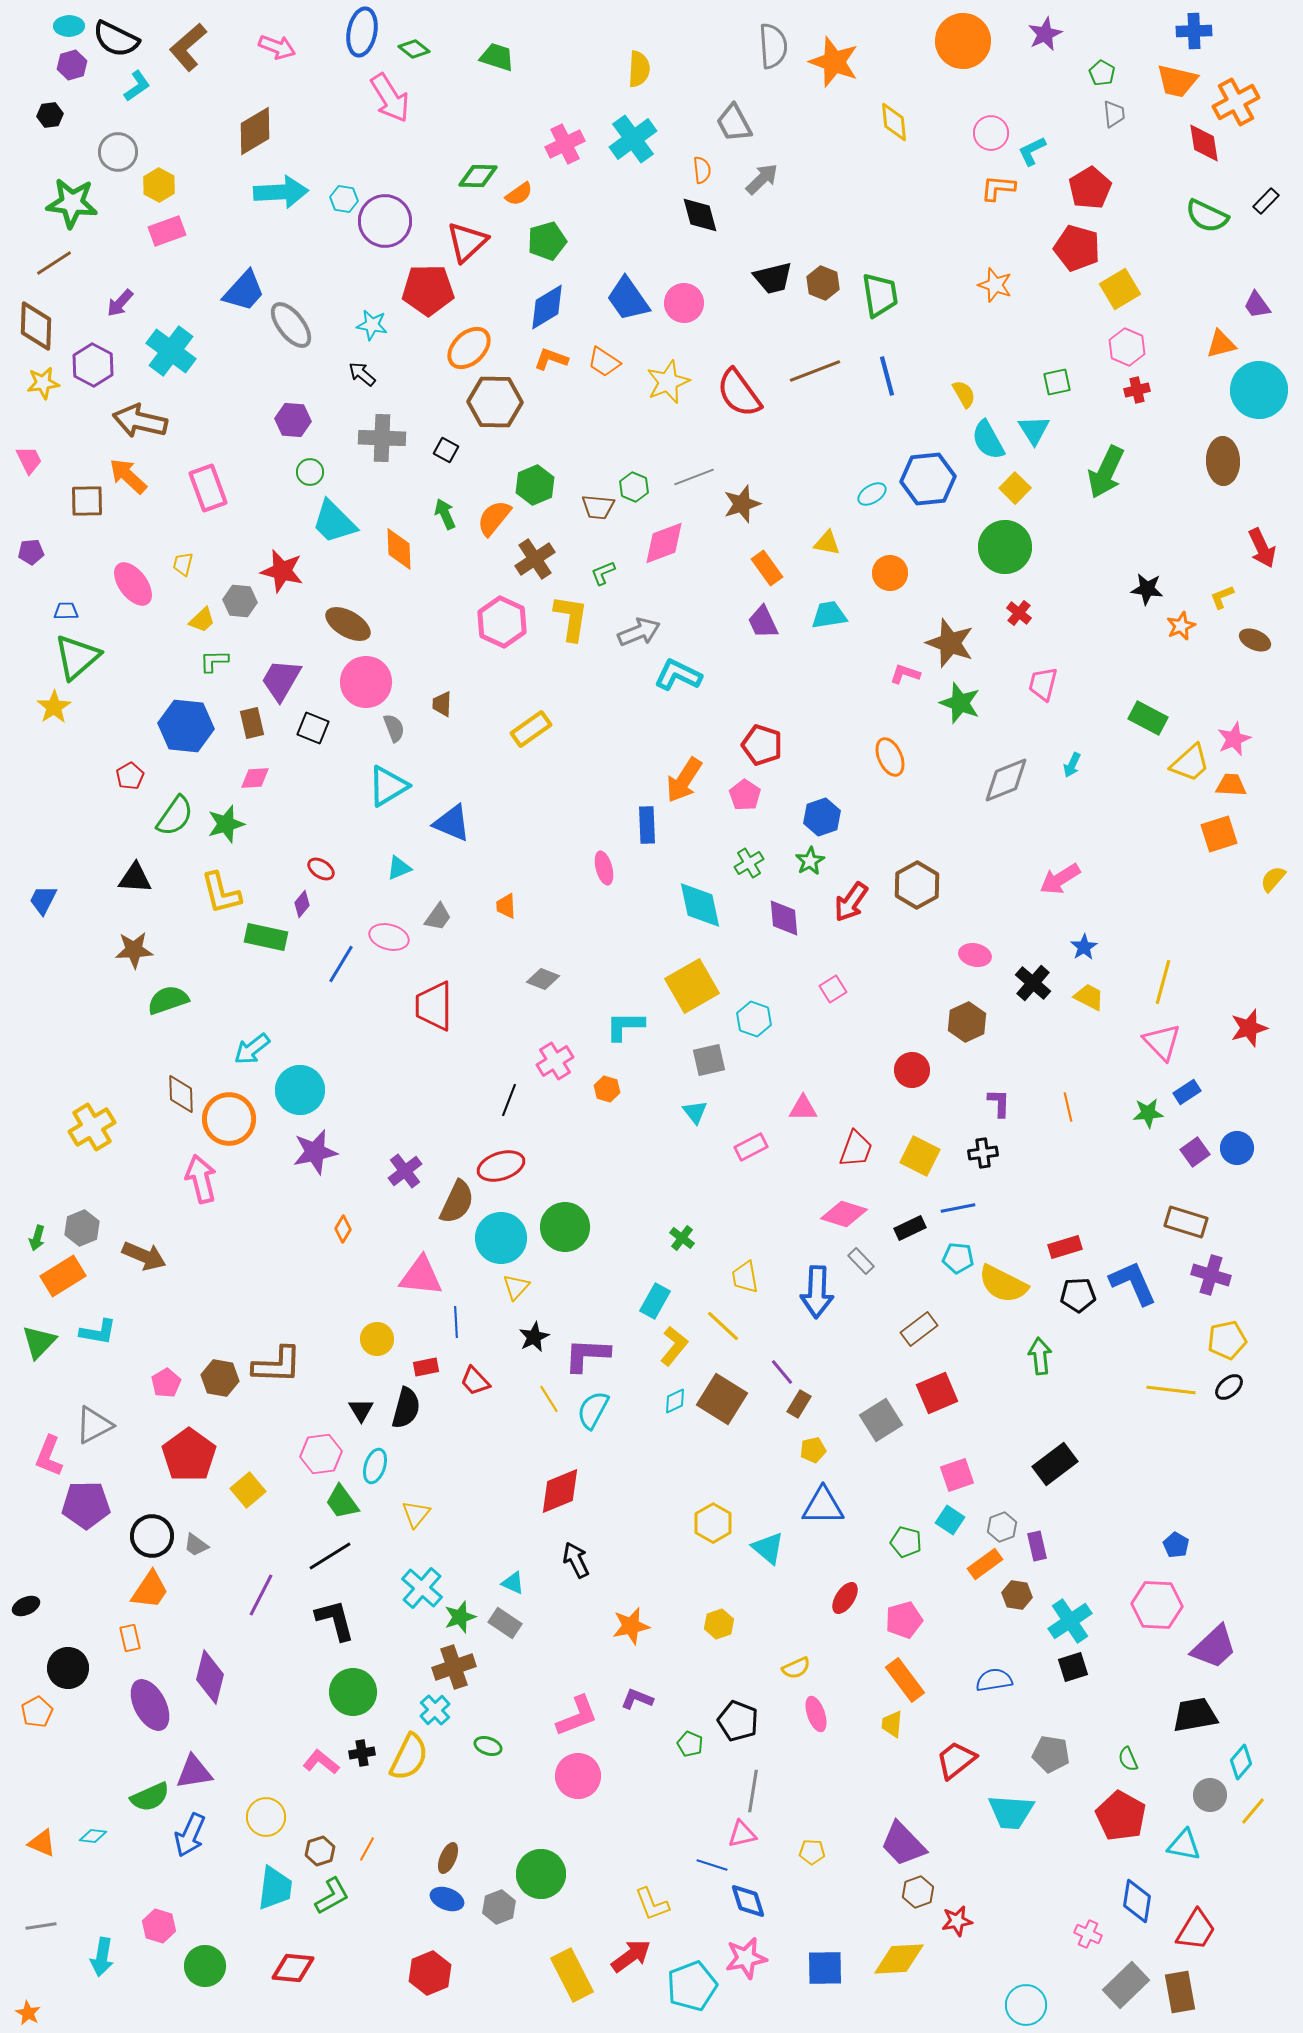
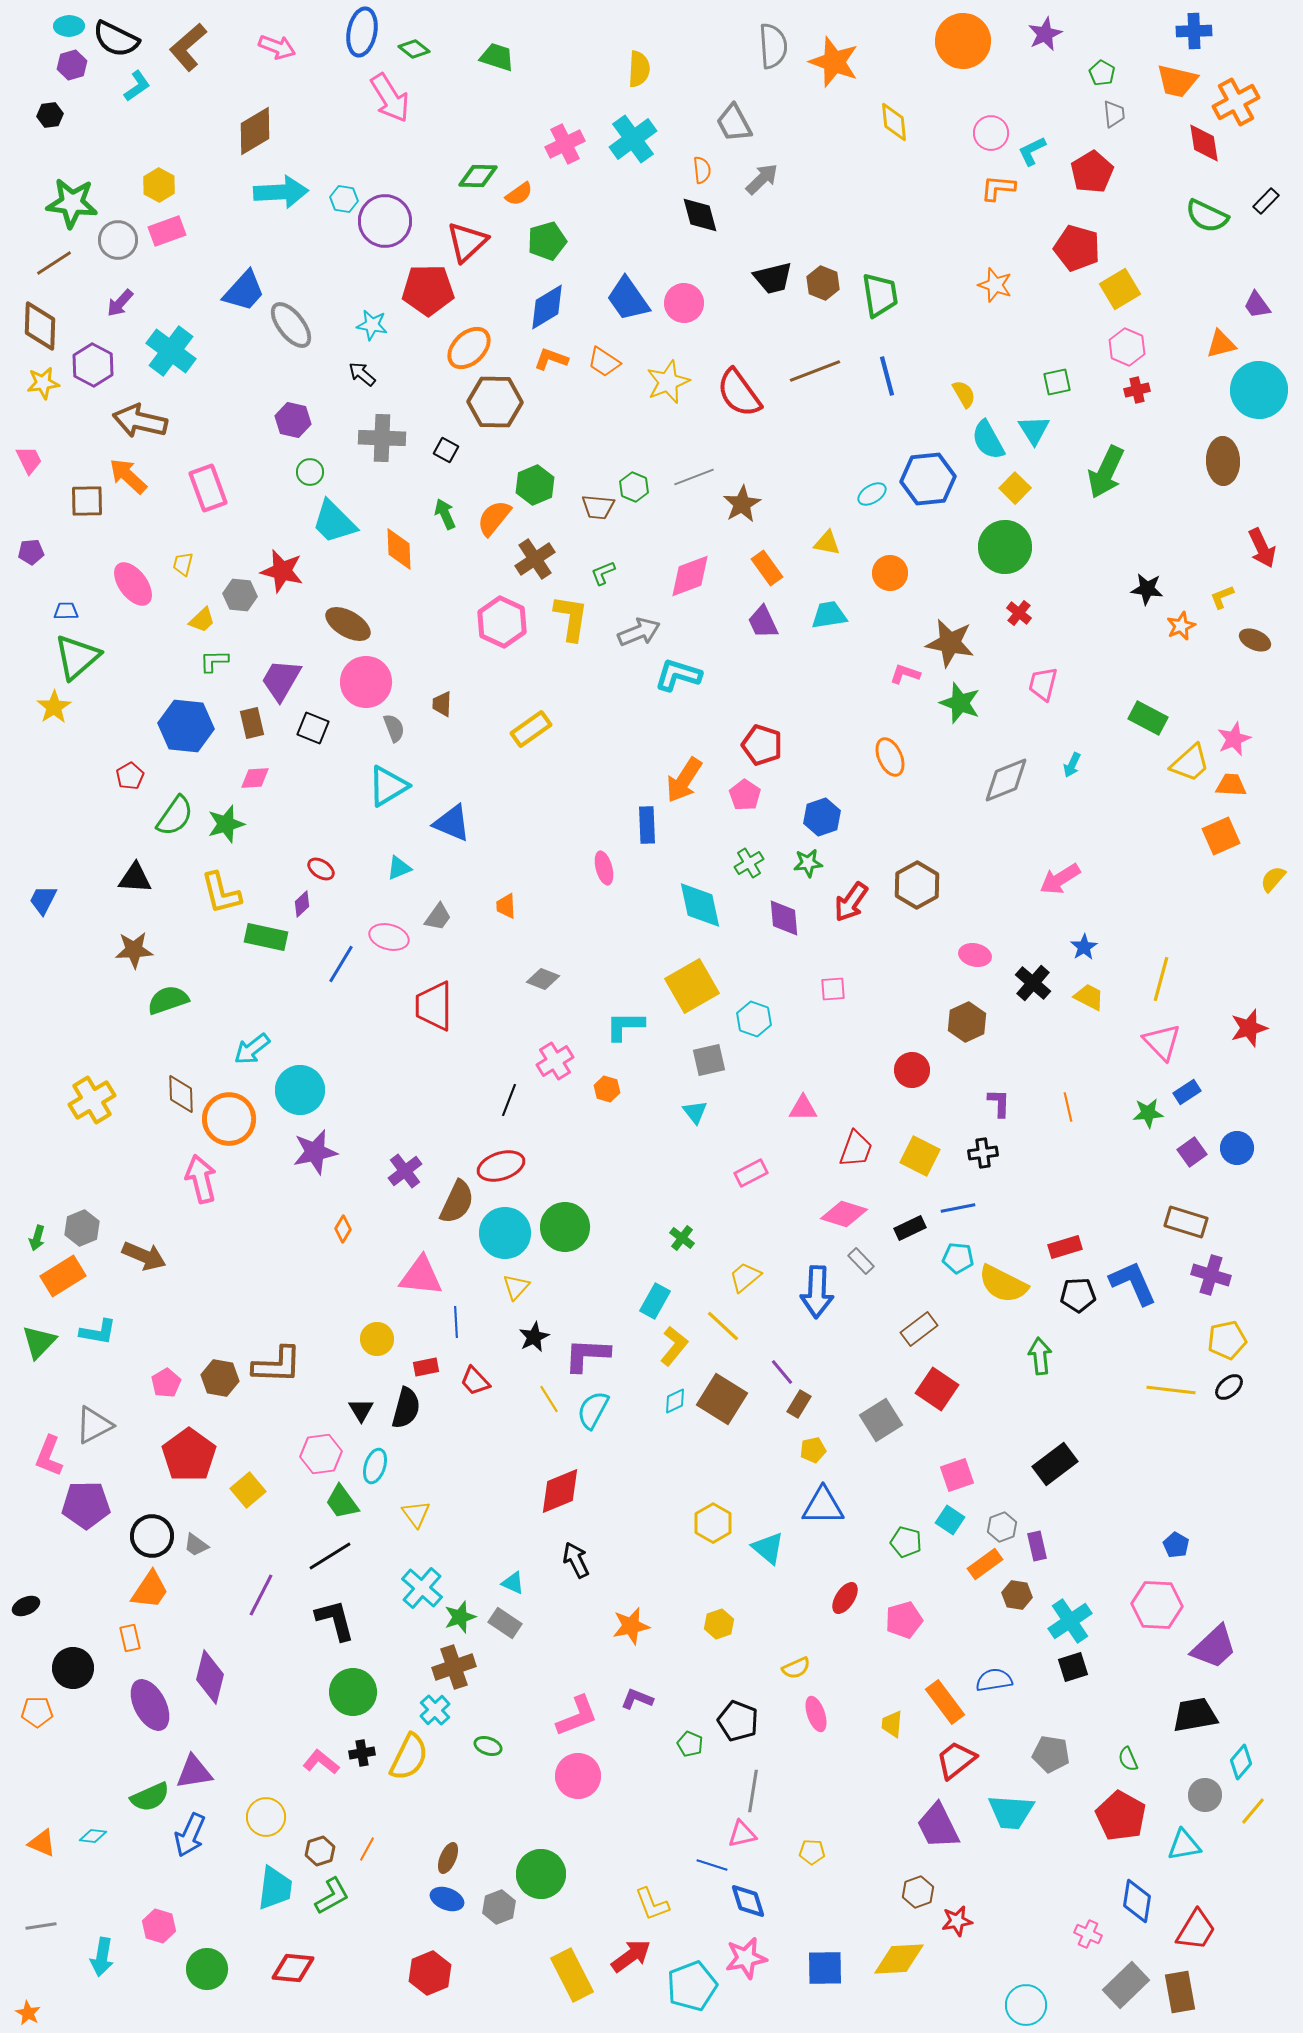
gray circle at (118, 152): moved 88 px down
red pentagon at (1090, 188): moved 2 px right, 16 px up
brown diamond at (36, 326): moved 4 px right
purple hexagon at (293, 420): rotated 8 degrees clockwise
brown star at (742, 504): rotated 12 degrees counterclockwise
pink diamond at (664, 543): moved 26 px right, 33 px down
gray hexagon at (240, 601): moved 6 px up
brown star at (950, 643): rotated 9 degrees counterclockwise
cyan L-shape at (678, 675): rotated 9 degrees counterclockwise
orange square at (1219, 834): moved 2 px right, 2 px down; rotated 6 degrees counterclockwise
green star at (810, 861): moved 2 px left, 2 px down; rotated 24 degrees clockwise
purple diamond at (302, 904): rotated 8 degrees clockwise
yellow line at (1163, 982): moved 2 px left, 3 px up
pink square at (833, 989): rotated 28 degrees clockwise
yellow cross at (92, 1127): moved 27 px up
pink rectangle at (751, 1147): moved 26 px down
purple square at (1195, 1152): moved 3 px left
cyan circle at (501, 1238): moved 4 px right, 5 px up
yellow trapezoid at (745, 1277): rotated 60 degrees clockwise
red square at (937, 1393): moved 4 px up; rotated 33 degrees counterclockwise
yellow triangle at (416, 1514): rotated 16 degrees counterclockwise
black circle at (68, 1668): moved 5 px right
orange rectangle at (905, 1680): moved 40 px right, 22 px down
orange pentagon at (37, 1712): rotated 28 degrees clockwise
gray circle at (1210, 1795): moved 5 px left
purple trapezoid at (903, 1844): moved 35 px right, 18 px up; rotated 18 degrees clockwise
cyan triangle at (1184, 1845): rotated 21 degrees counterclockwise
green circle at (205, 1966): moved 2 px right, 3 px down
